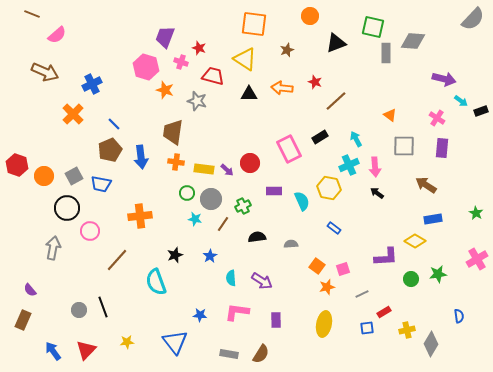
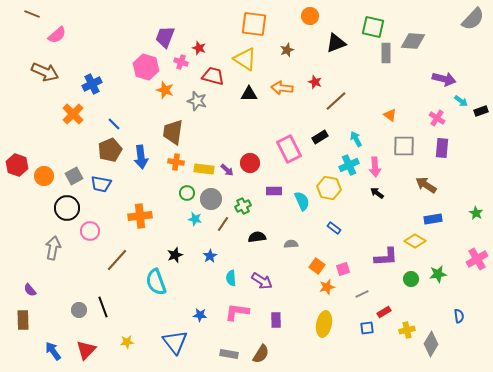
brown rectangle at (23, 320): rotated 24 degrees counterclockwise
